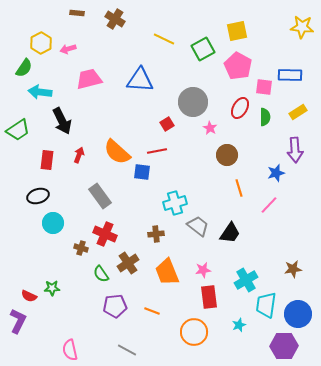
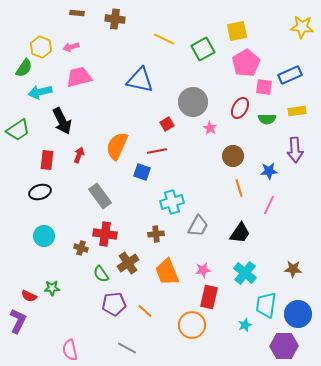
brown cross at (115, 19): rotated 24 degrees counterclockwise
yellow hexagon at (41, 43): moved 4 px down; rotated 10 degrees counterclockwise
pink arrow at (68, 49): moved 3 px right, 2 px up
pink pentagon at (238, 66): moved 8 px right, 3 px up; rotated 12 degrees clockwise
blue rectangle at (290, 75): rotated 25 degrees counterclockwise
pink trapezoid at (89, 79): moved 10 px left, 2 px up
blue triangle at (140, 80): rotated 8 degrees clockwise
cyan arrow at (40, 92): rotated 20 degrees counterclockwise
yellow rectangle at (298, 112): moved 1 px left, 1 px up; rotated 24 degrees clockwise
green semicircle at (265, 117): moved 2 px right, 2 px down; rotated 90 degrees clockwise
orange semicircle at (117, 152): moved 6 px up; rotated 72 degrees clockwise
brown circle at (227, 155): moved 6 px right, 1 px down
blue square at (142, 172): rotated 12 degrees clockwise
blue star at (276, 173): moved 7 px left, 2 px up; rotated 12 degrees clockwise
black ellipse at (38, 196): moved 2 px right, 4 px up
cyan cross at (175, 203): moved 3 px left, 1 px up
pink line at (269, 205): rotated 18 degrees counterclockwise
cyan circle at (53, 223): moved 9 px left, 13 px down
gray trapezoid at (198, 226): rotated 80 degrees clockwise
black trapezoid at (230, 233): moved 10 px right
red cross at (105, 234): rotated 15 degrees counterclockwise
brown star at (293, 269): rotated 12 degrees clockwise
cyan cross at (246, 280): moved 1 px left, 7 px up; rotated 20 degrees counterclockwise
red rectangle at (209, 297): rotated 20 degrees clockwise
purple pentagon at (115, 306): moved 1 px left, 2 px up
orange line at (152, 311): moved 7 px left; rotated 21 degrees clockwise
cyan star at (239, 325): moved 6 px right
orange circle at (194, 332): moved 2 px left, 7 px up
gray line at (127, 350): moved 2 px up
